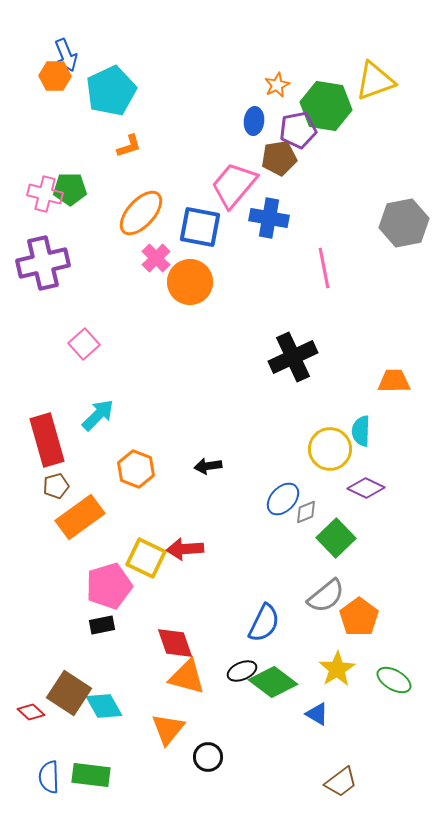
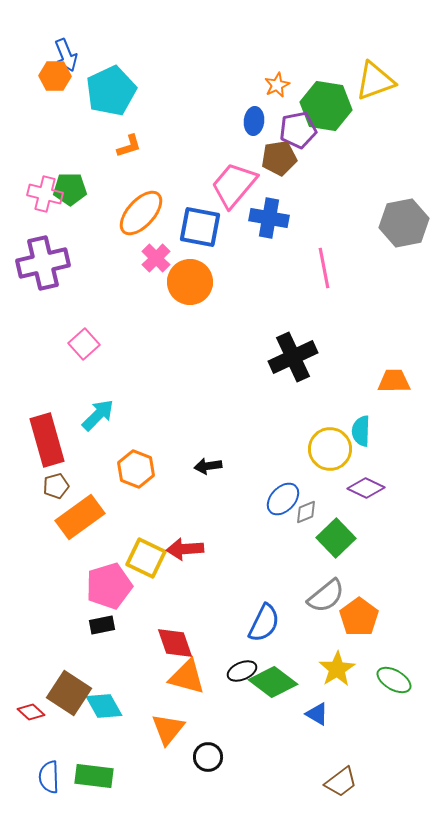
green rectangle at (91, 775): moved 3 px right, 1 px down
